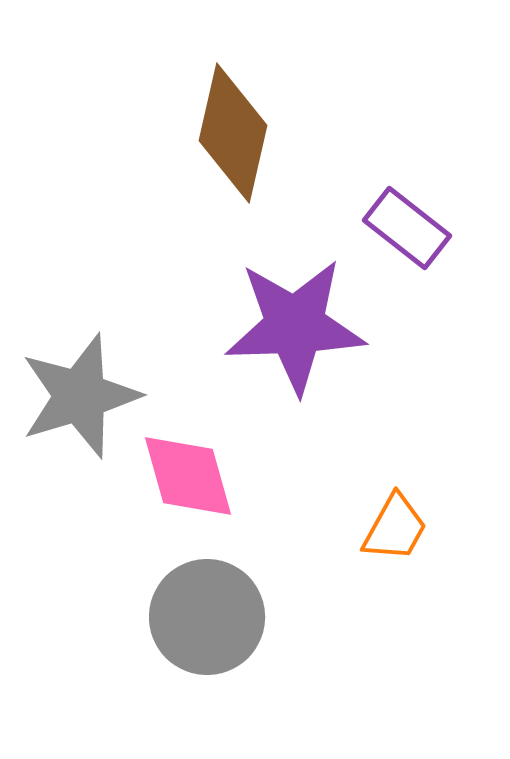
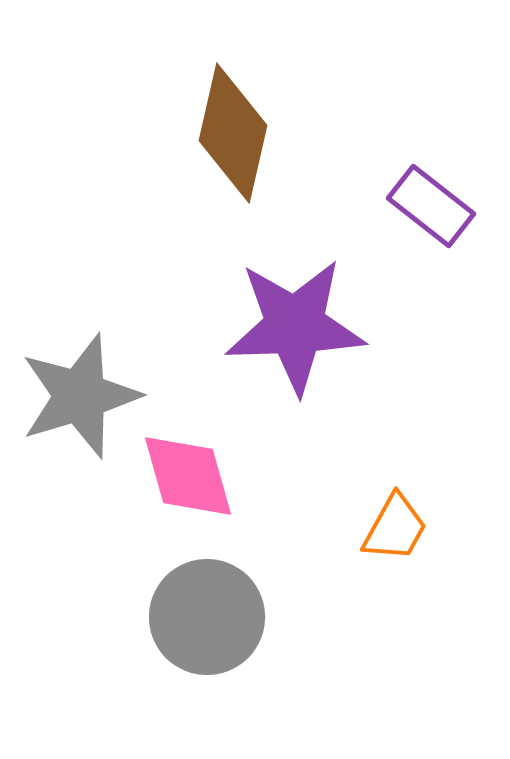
purple rectangle: moved 24 px right, 22 px up
